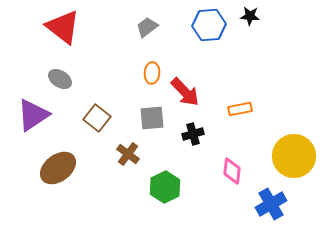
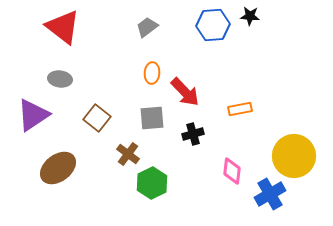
blue hexagon: moved 4 px right
gray ellipse: rotated 25 degrees counterclockwise
green hexagon: moved 13 px left, 4 px up
blue cross: moved 1 px left, 10 px up
